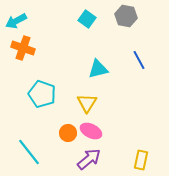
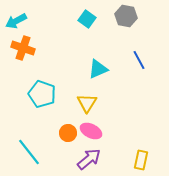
cyan triangle: rotated 10 degrees counterclockwise
